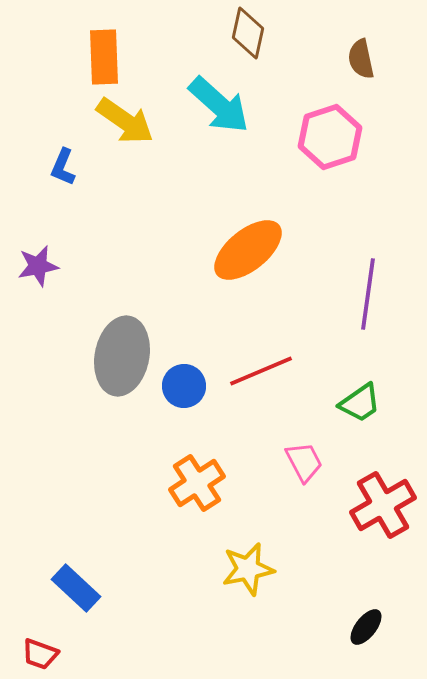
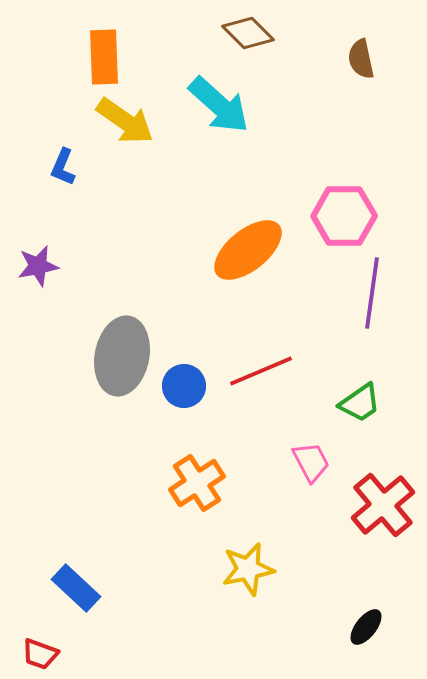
brown diamond: rotated 57 degrees counterclockwise
pink hexagon: moved 14 px right, 79 px down; rotated 18 degrees clockwise
purple line: moved 4 px right, 1 px up
pink trapezoid: moved 7 px right
red cross: rotated 10 degrees counterclockwise
